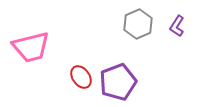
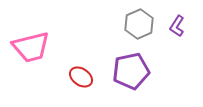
gray hexagon: moved 1 px right
red ellipse: rotated 20 degrees counterclockwise
purple pentagon: moved 13 px right, 11 px up; rotated 9 degrees clockwise
